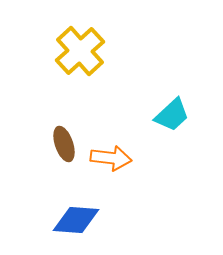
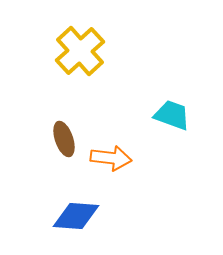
cyan trapezoid: rotated 117 degrees counterclockwise
brown ellipse: moved 5 px up
blue diamond: moved 4 px up
